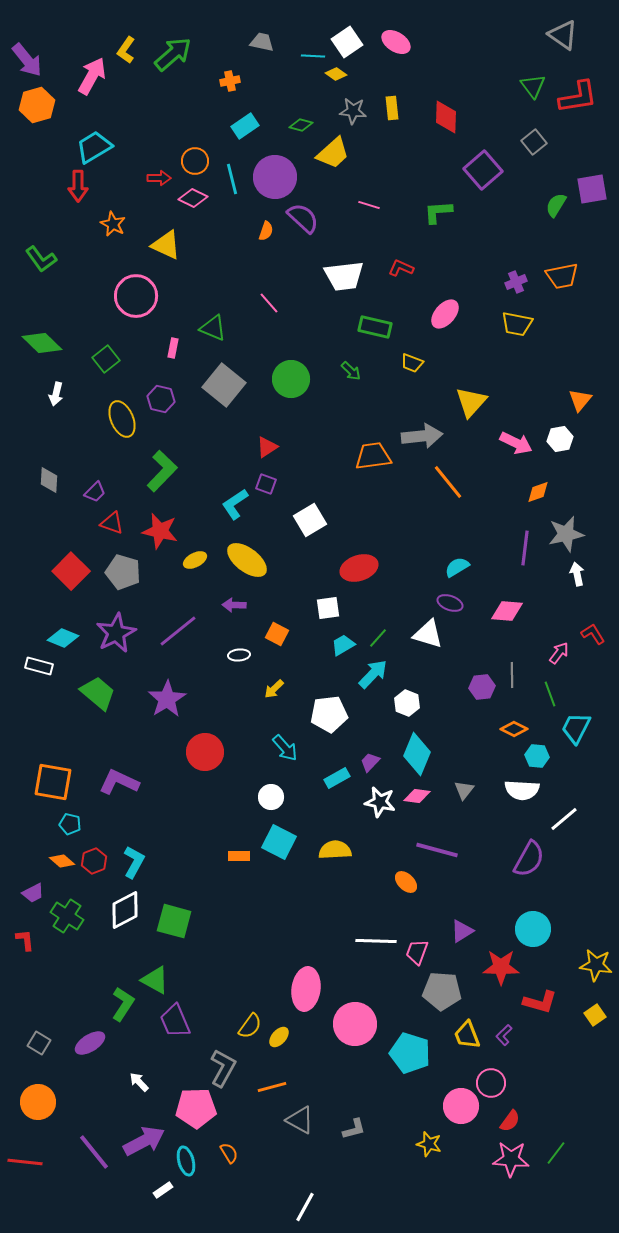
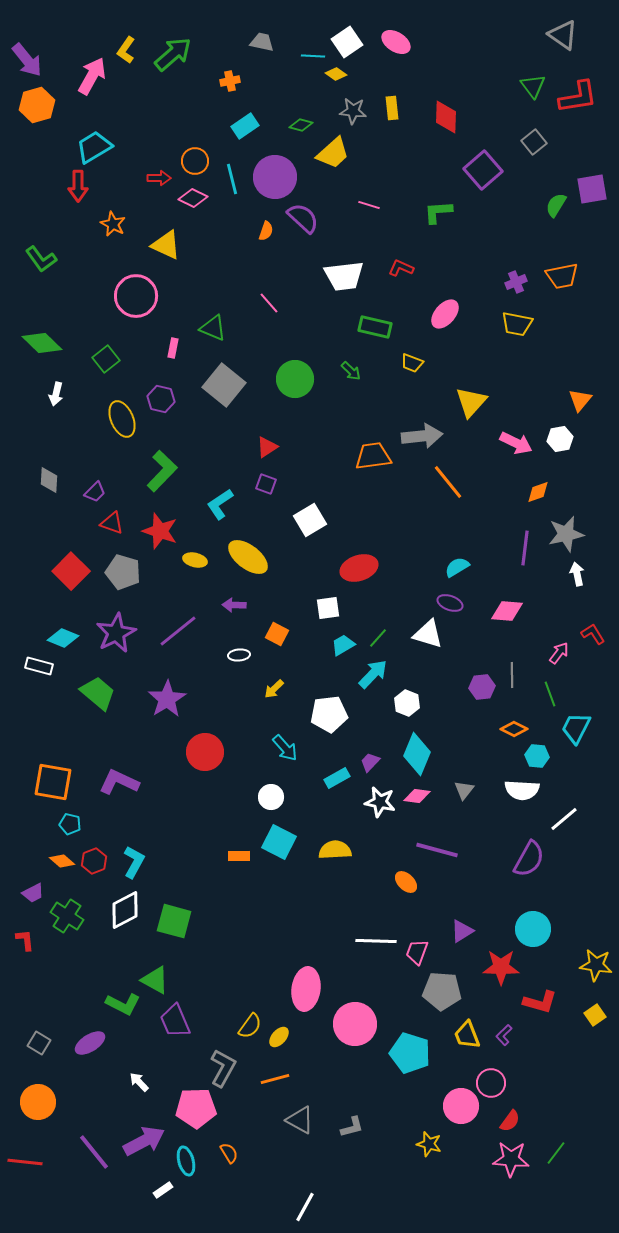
green circle at (291, 379): moved 4 px right
cyan L-shape at (235, 504): moved 15 px left
red star at (160, 531): rotated 6 degrees clockwise
yellow ellipse at (195, 560): rotated 40 degrees clockwise
yellow ellipse at (247, 560): moved 1 px right, 3 px up
green L-shape at (123, 1004): rotated 84 degrees clockwise
orange line at (272, 1087): moved 3 px right, 8 px up
gray L-shape at (354, 1129): moved 2 px left, 2 px up
